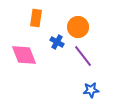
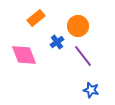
orange rectangle: rotated 42 degrees clockwise
orange circle: moved 1 px up
blue cross: rotated 24 degrees clockwise
blue star: rotated 21 degrees clockwise
